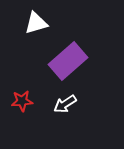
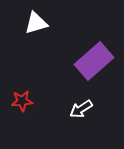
purple rectangle: moved 26 px right
white arrow: moved 16 px right, 5 px down
